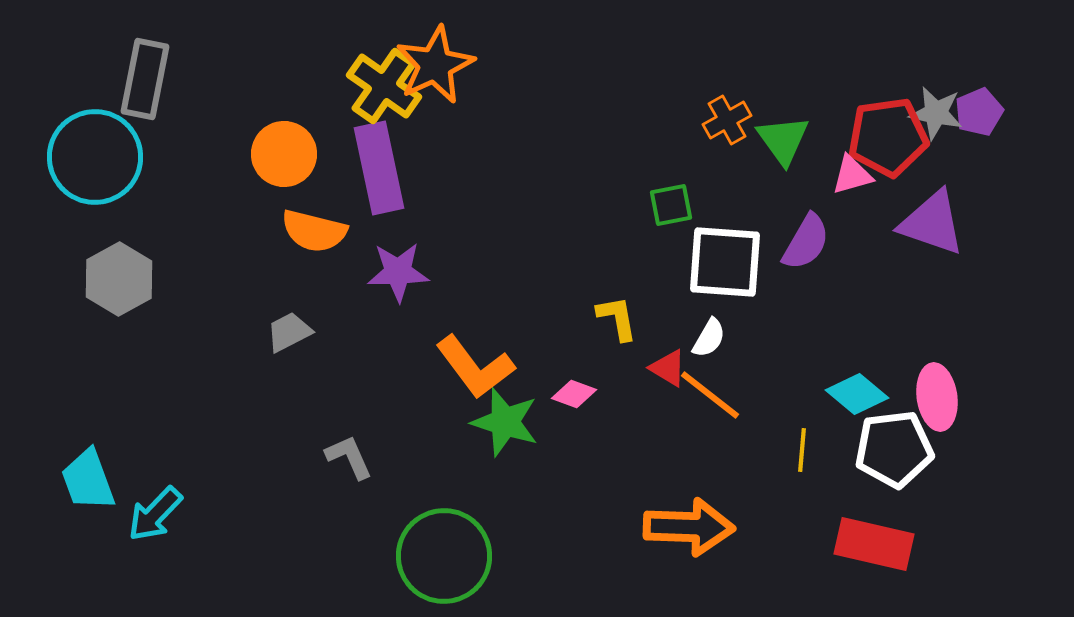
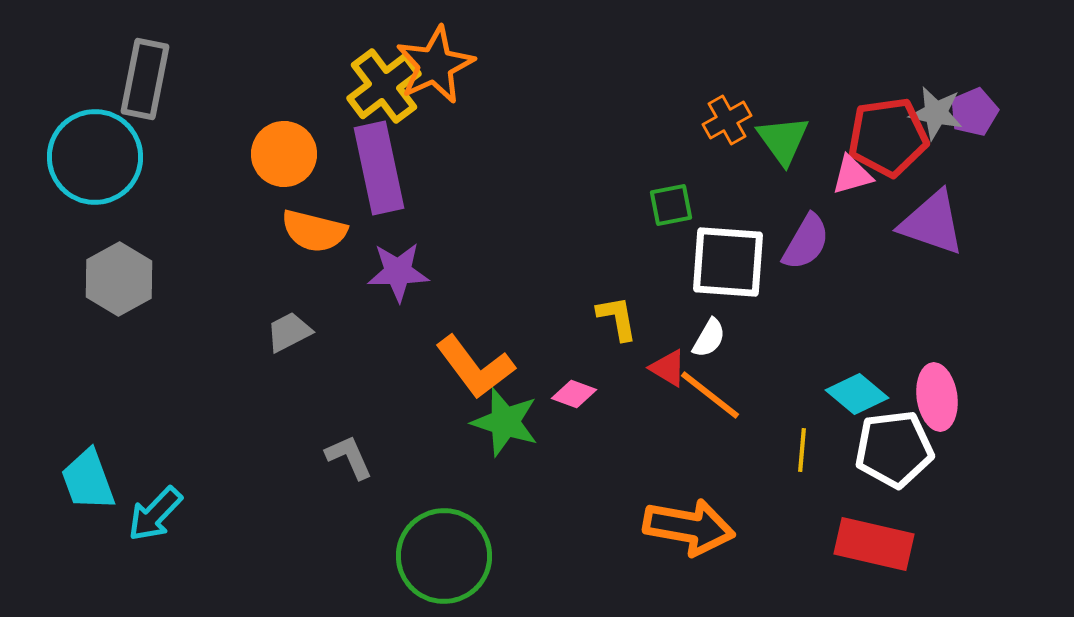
yellow cross: rotated 18 degrees clockwise
purple pentagon: moved 5 px left
white square: moved 3 px right
orange arrow: rotated 8 degrees clockwise
